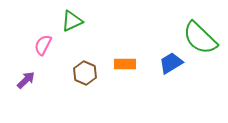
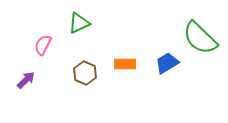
green triangle: moved 7 px right, 2 px down
blue trapezoid: moved 4 px left
